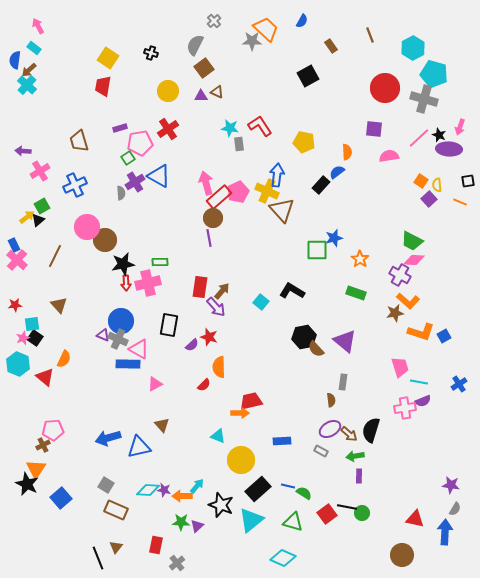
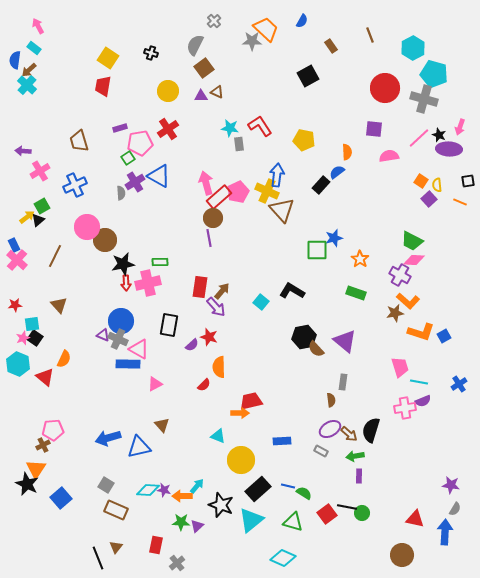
yellow pentagon at (304, 142): moved 2 px up
